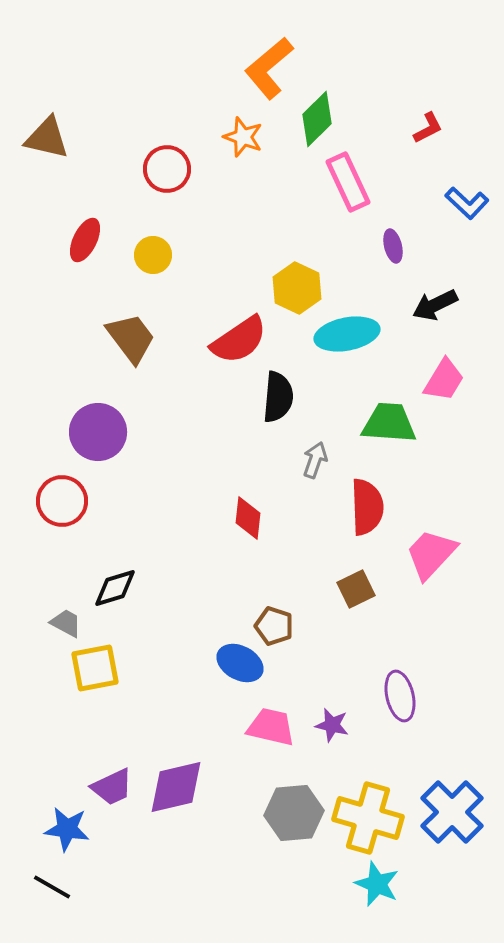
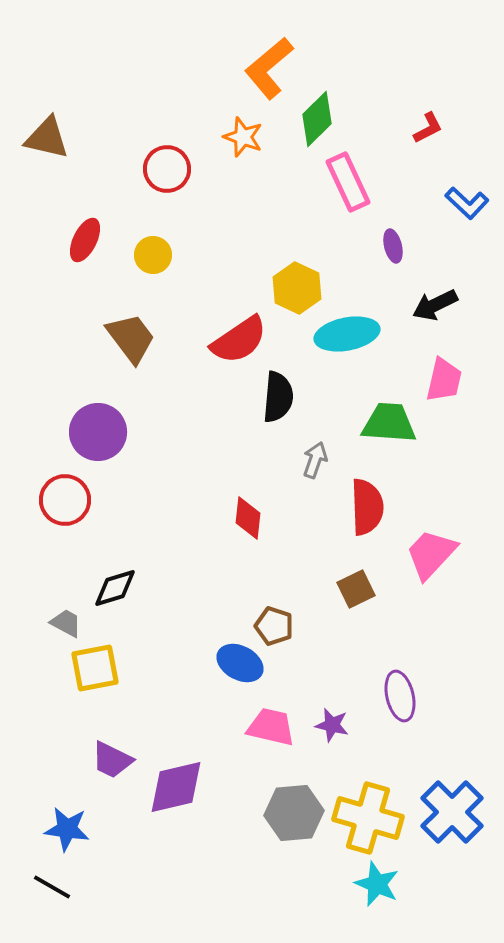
pink trapezoid at (444, 380): rotated 18 degrees counterclockwise
red circle at (62, 501): moved 3 px right, 1 px up
purple trapezoid at (112, 787): moved 27 px up; rotated 51 degrees clockwise
